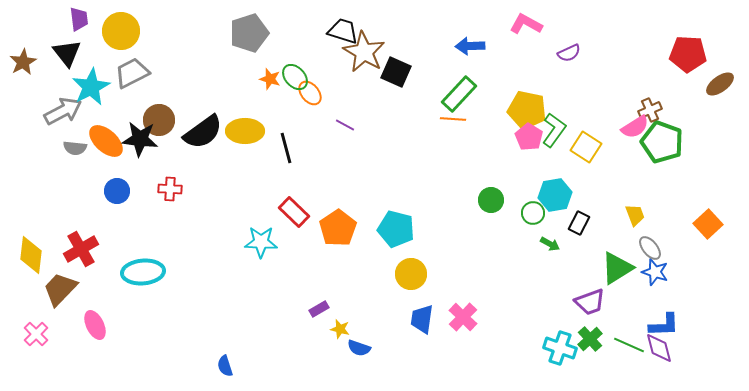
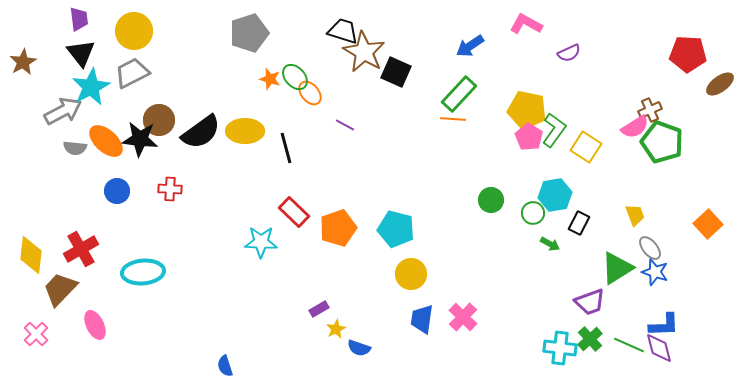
yellow circle at (121, 31): moved 13 px right
blue arrow at (470, 46): rotated 32 degrees counterclockwise
black triangle at (67, 53): moved 14 px right
black semicircle at (203, 132): moved 2 px left
orange pentagon at (338, 228): rotated 15 degrees clockwise
yellow star at (340, 329): moved 4 px left; rotated 30 degrees clockwise
cyan cross at (560, 348): rotated 12 degrees counterclockwise
